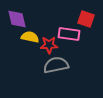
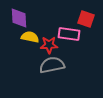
purple diamond: moved 2 px right, 1 px up; rotated 10 degrees clockwise
gray semicircle: moved 4 px left
